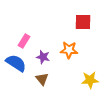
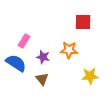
yellow star: moved 4 px up
